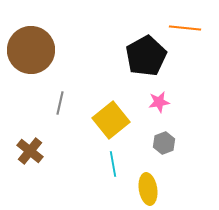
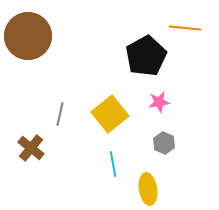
brown circle: moved 3 px left, 14 px up
gray line: moved 11 px down
yellow square: moved 1 px left, 6 px up
gray hexagon: rotated 15 degrees counterclockwise
brown cross: moved 1 px right, 3 px up
